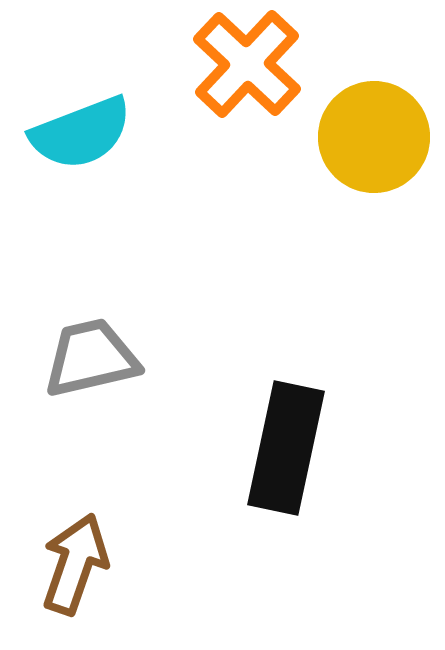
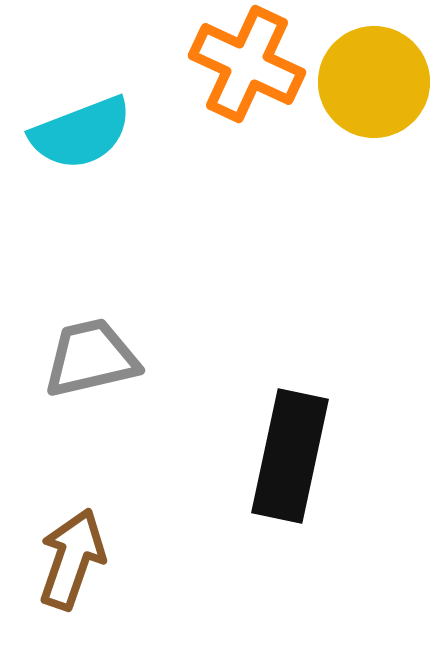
orange cross: rotated 18 degrees counterclockwise
yellow circle: moved 55 px up
black rectangle: moved 4 px right, 8 px down
brown arrow: moved 3 px left, 5 px up
